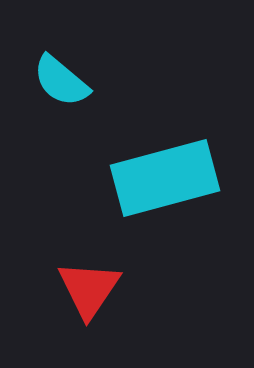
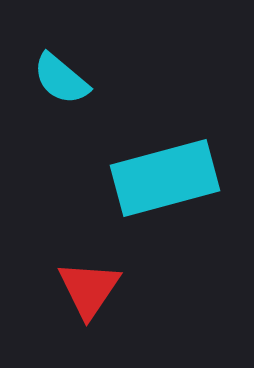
cyan semicircle: moved 2 px up
